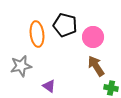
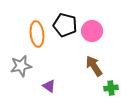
pink circle: moved 1 px left, 6 px up
brown arrow: moved 2 px left
green cross: rotated 16 degrees counterclockwise
